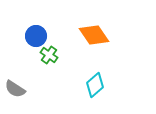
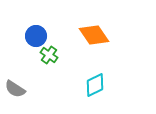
cyan diamond: rotated 15 degrees clockwise
